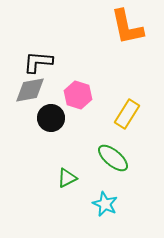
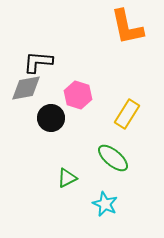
gray diamond: moved 4 px left, 2 px up
